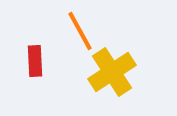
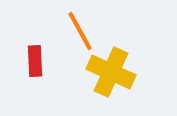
yellow cross: moved 1 px left; rotated 33 degrees counterclockwise
